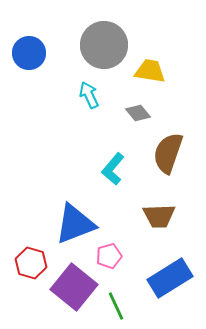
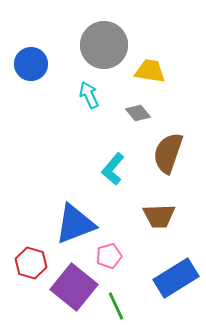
blue circle: moved 2 px right, 11 px down
blue rectangle: moved 6 px right
